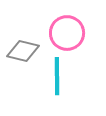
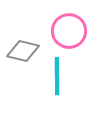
pink circle: moved 2 px right, 2 px up
